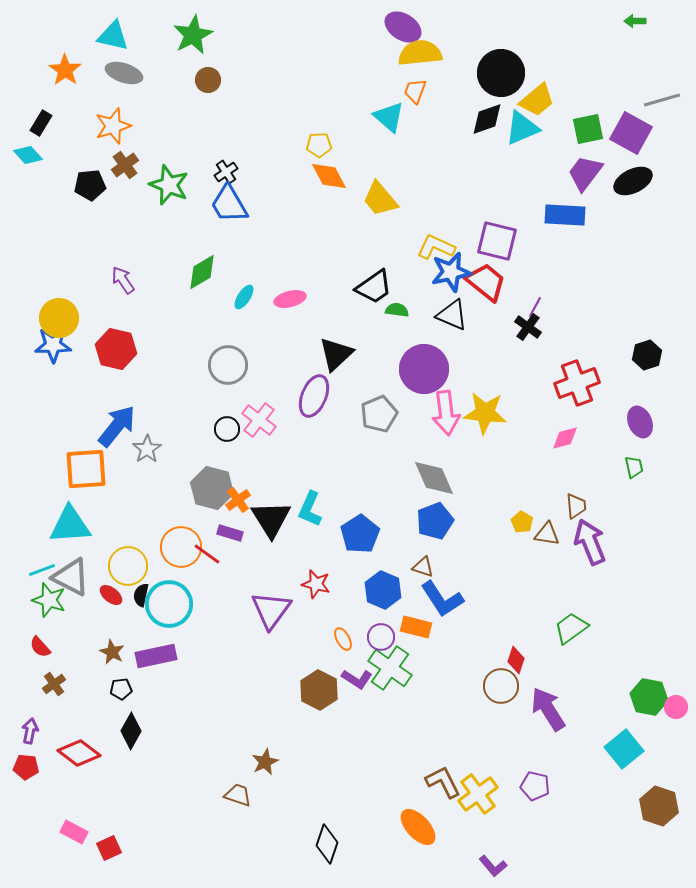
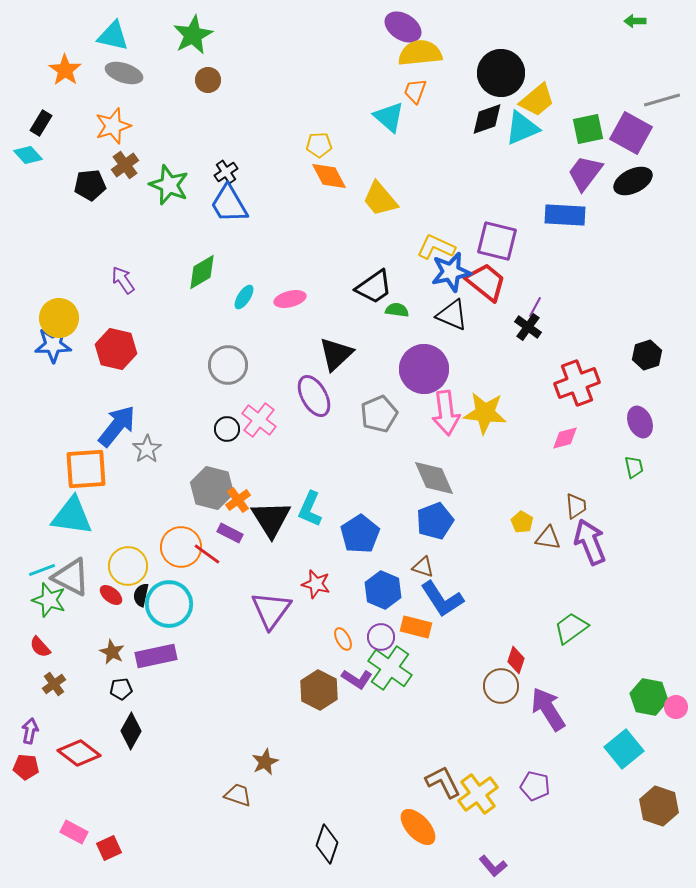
purple ellipse at (314, 396): rotated 51 degrees counterclockwise
cyan triangle at (70, 525): moved 2 px right, 9 px up; rotated 12 degrees clockwise
purple rectangle at (230, 533): rotated 10 degrees clockwise
brown triangle at (547, 534): moved 1 px right, 4 px down
